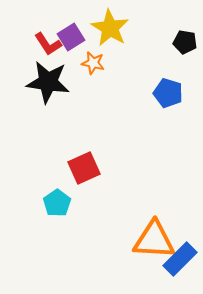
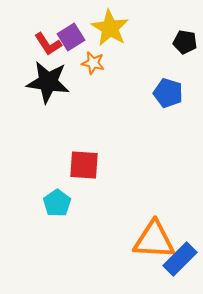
red square: moved 3 px up; rotated 28 degrees clockwise
